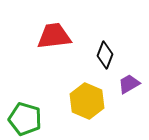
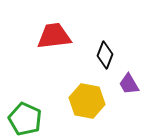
purple trapezoid: rotated 90 degrees counterclockwise
yellow hexagon: rotated 12 degrees counterclockwise
green pentagon: rotated 8 degrees clockwise
